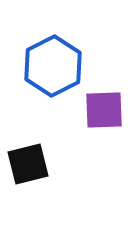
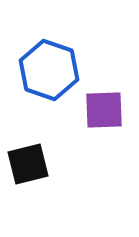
blue hexagon: moved 4 px left, 4 px down; rotated 14 degrees counterclockwise
